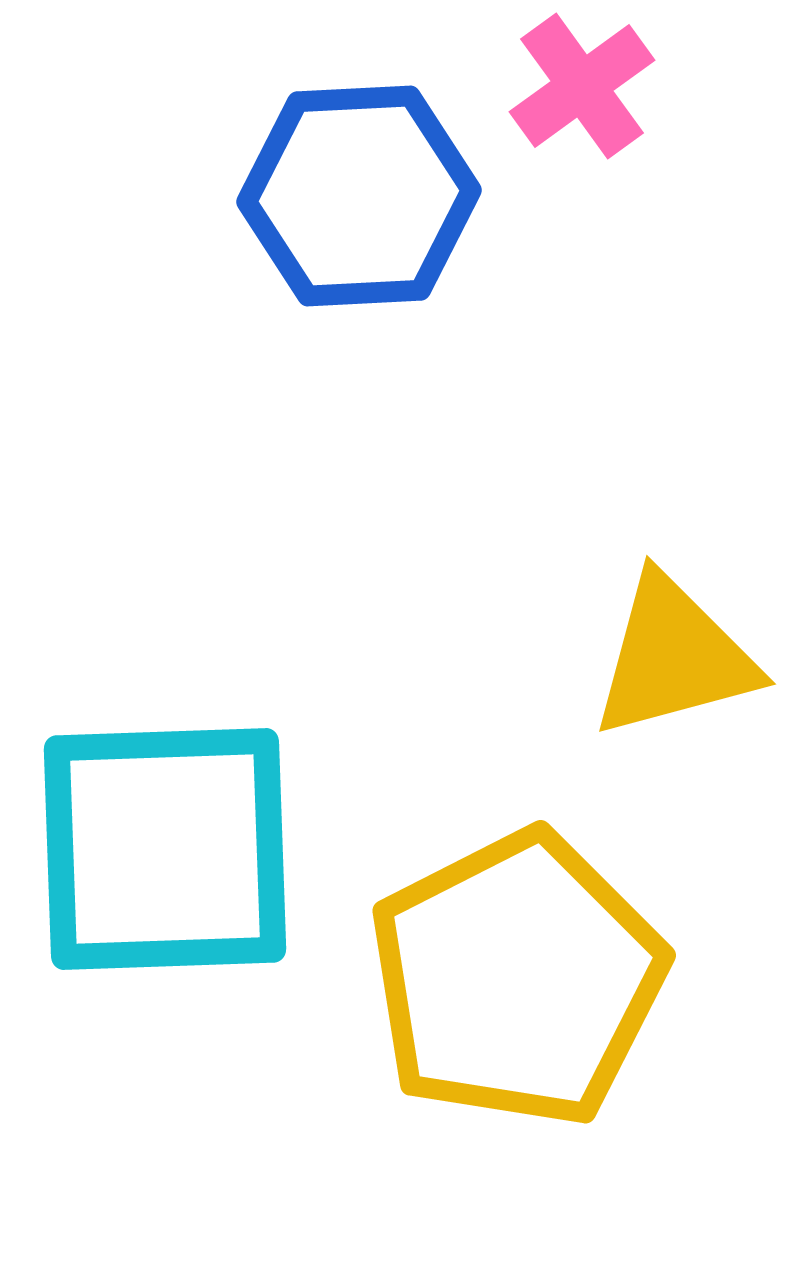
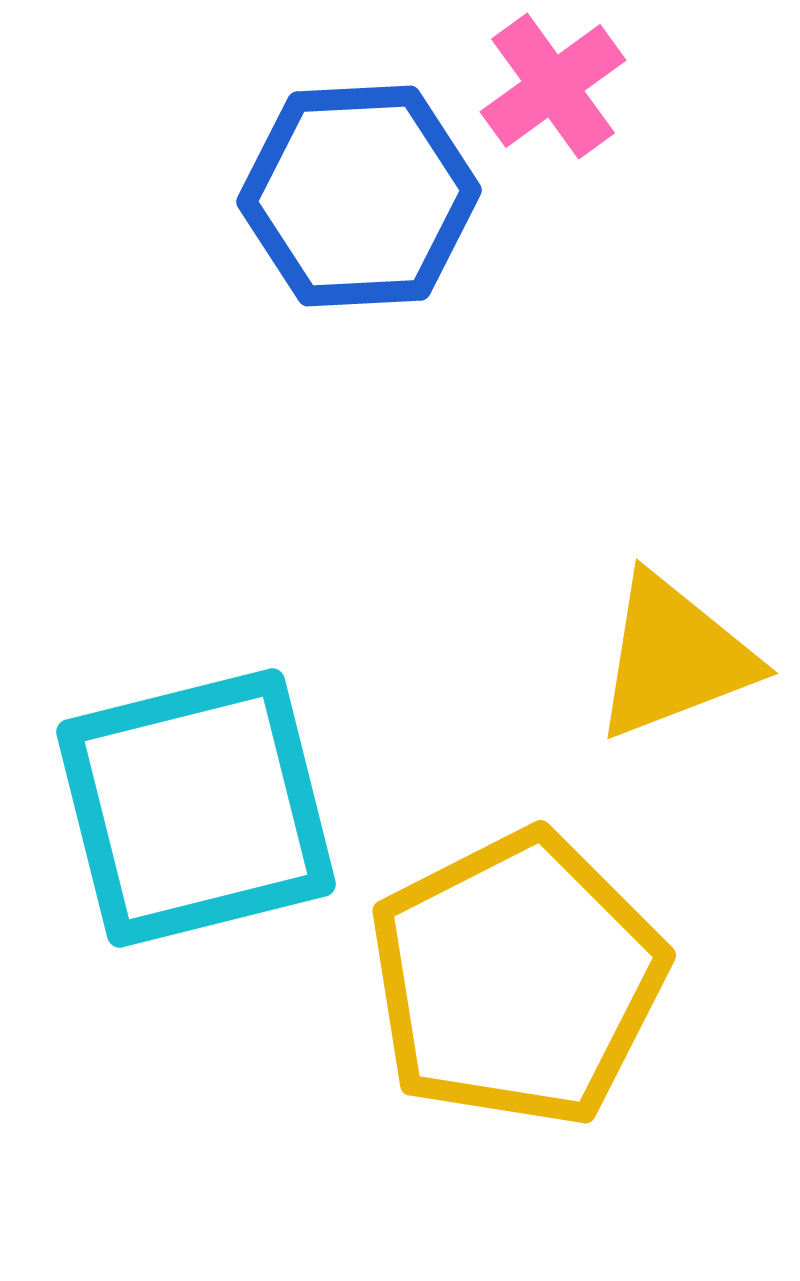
pink cross: moved 29 px left
yellow triangle: rotated 6 degrees counterclockwise
cyan square: moved 31 px right, 41 px up; rotated 12 degrees counterclockwise
